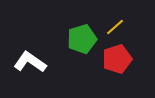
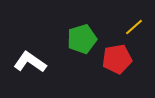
yellow line: moved 19 px right
red pentagon: rotated 8 degrees clockwise
